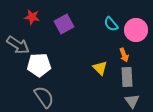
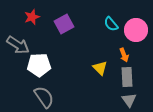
red star: rotated 28 degrees counterclockwise
gray triangle: moved 3 px left, 1 px up
